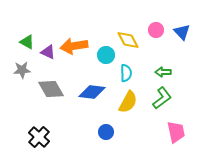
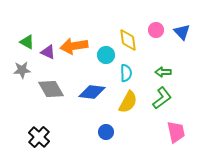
yellow diamond: rotated 20 degrees clockwise
